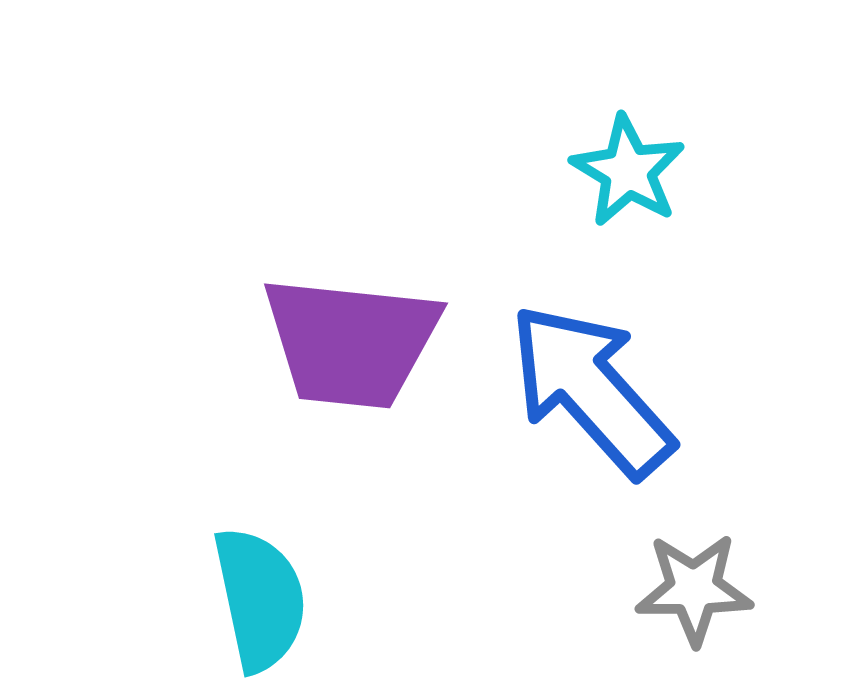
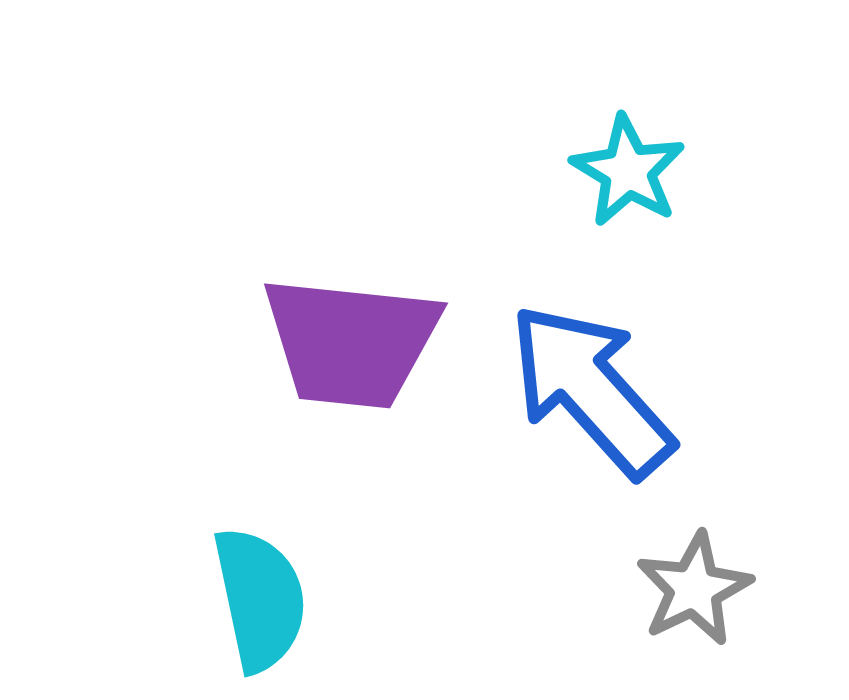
gray star: rotated 26 degrees counterclockwise
